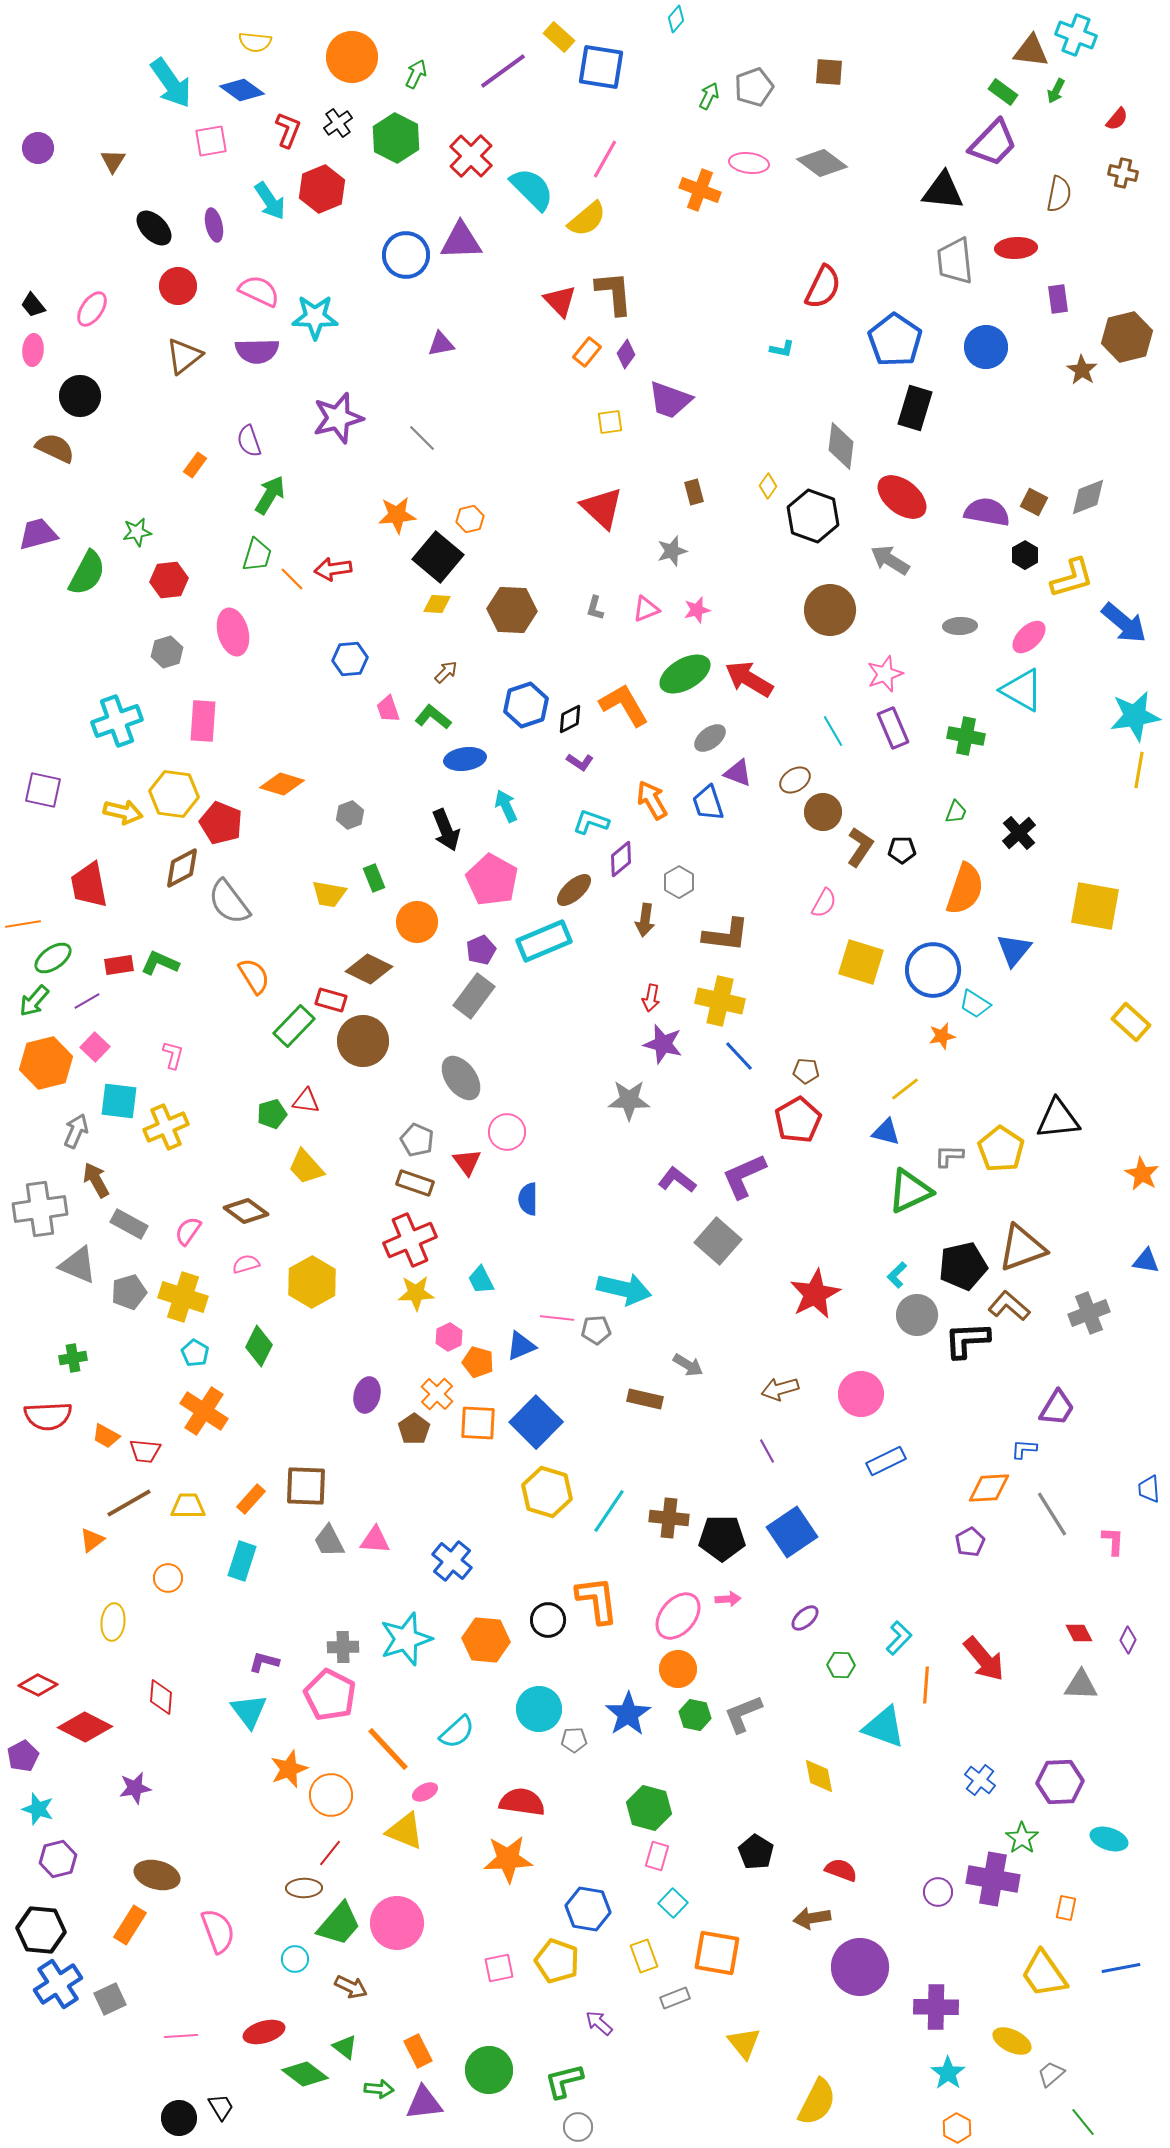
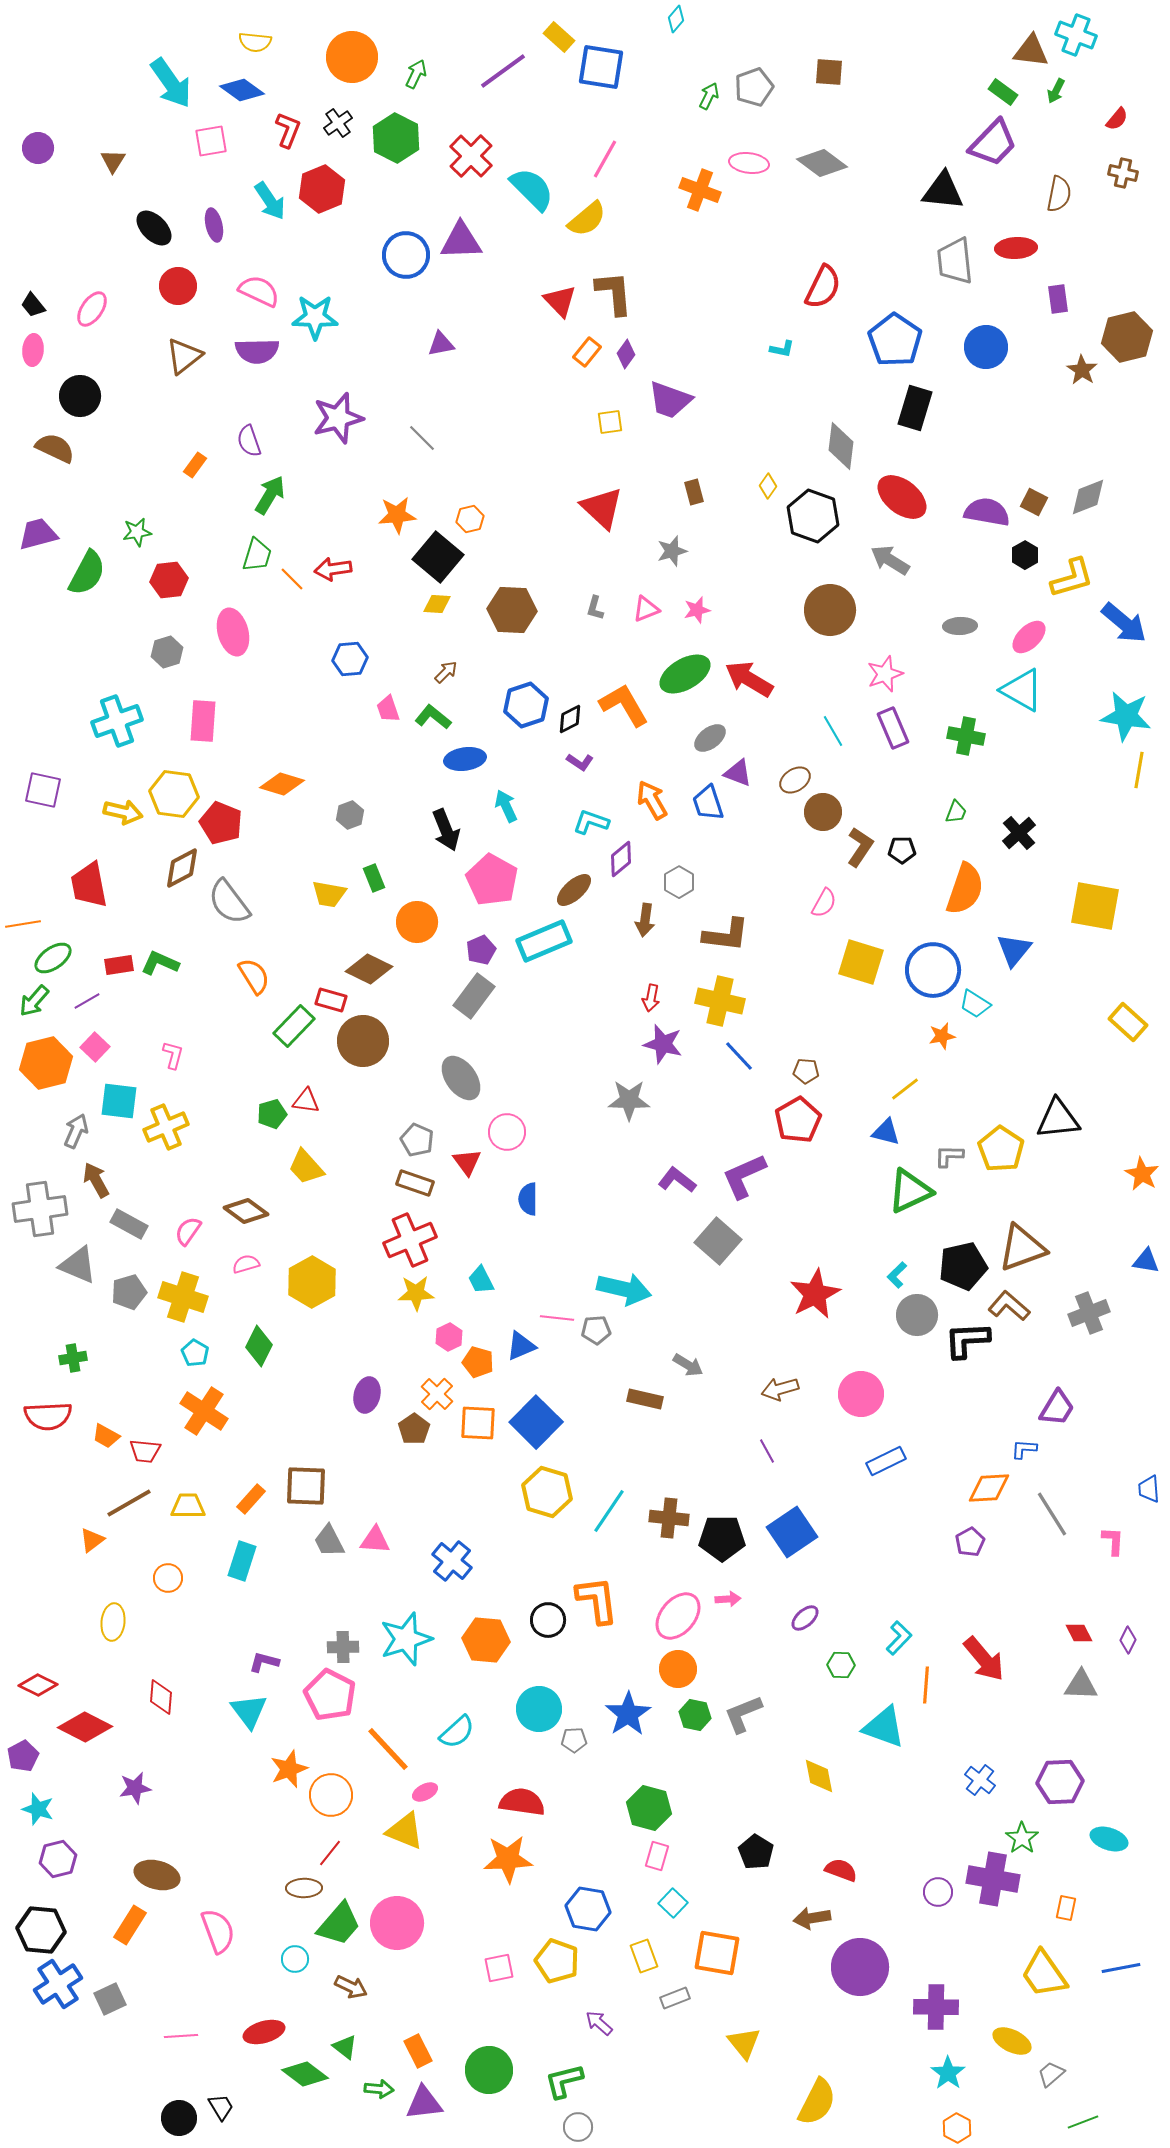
cyan star at (1135, 716): moved 9 px left; rotated 18 degrees clockwise
yellow rectangle at (1131, 1022): moved 3 px left
green line at (1083, 2122): rotated 72 degrees counterclockwise
